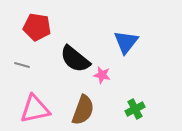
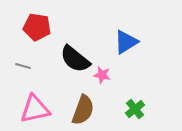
blue triangle: rotated 20 degrees clockwise
gray line: moved 1 px right, 1 px down
green cross: rotated 12 degrees counterclockwise
